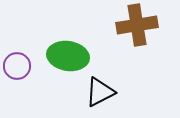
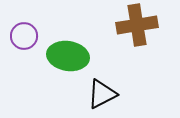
purple circle: moved 7 px right, 30 px up
black triangle: moved 2 px right, 2 px down
